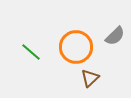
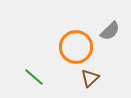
gray semicircle: moved 5 px left, 5 px up
green line: moved 3 px right, 25 px down
